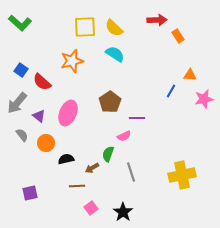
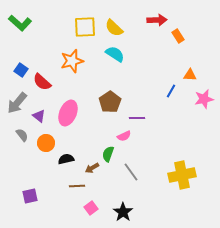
gray line: rotated 18 degrees counterclockwise
purple square: moved 3 px down
